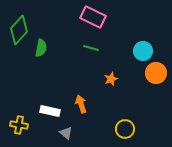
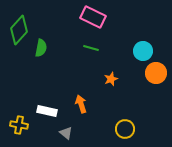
white rectangle: moved 3 px left
